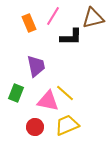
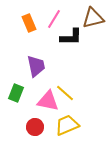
pink line: moved 1 px right, 3 px down
